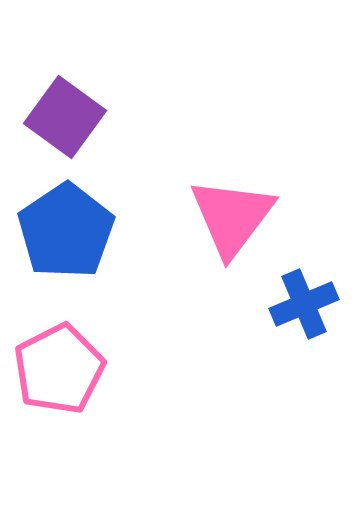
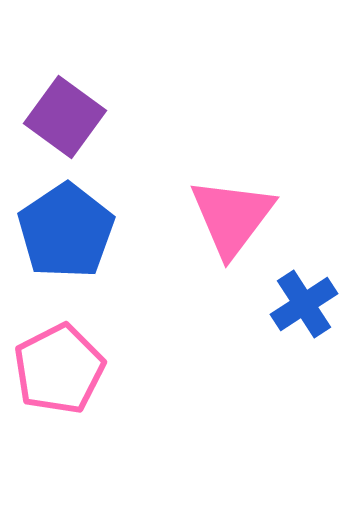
blue cross: rotated 10 degrees counterclockwise
